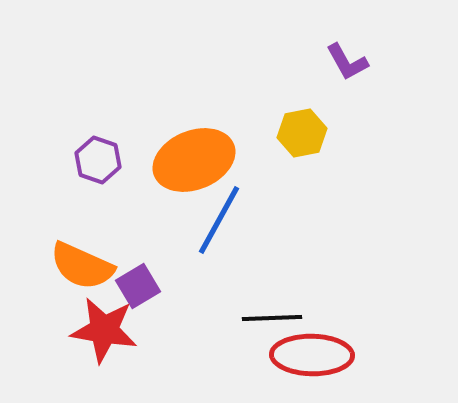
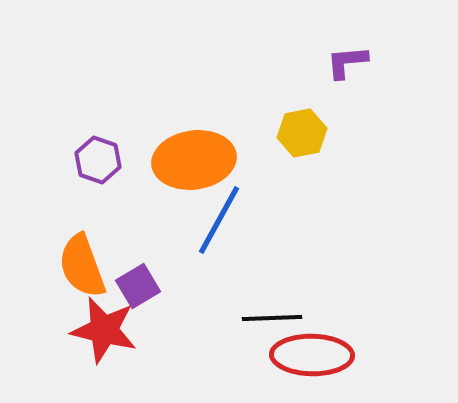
purple L-shape: rotated 114 degrees clockwise
orange ellipse: rotated 14 degrees clockwise
orange semicircle: rotated 46 degrees clockwise
red star: rotated 4 degrees clockwise
